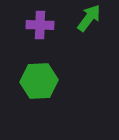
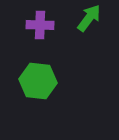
green hexagon: moved 1 px left; rotated 9 degrees clockwise
